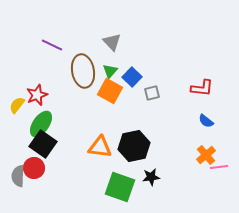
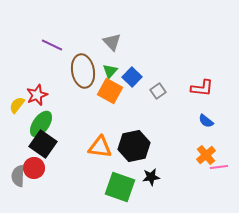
gray square: moved 6 px right, 2 px up; rotated 21 degrees counterclockwise
